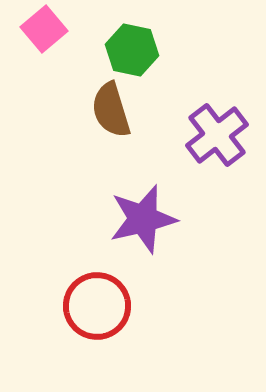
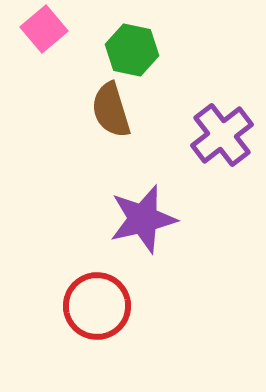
purple cross: moved 5 px right
